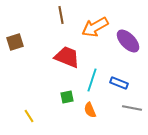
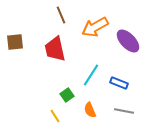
brown line: rotated 12 degrees counterclockwise
brown square: rotated 12 degrees clockwise
red trapezoid: moved 12 px left, 8 px up; rotated 124 degrees counterclockwise
cyan line: moved 1 px left, 5 px up; rotated 15 degrees clockwise
green square: moved 2 px up; rotated 24 degrees counterclockwise
gray line: moved 8 px left, 3 px down
yellow line: moved 26 px right
